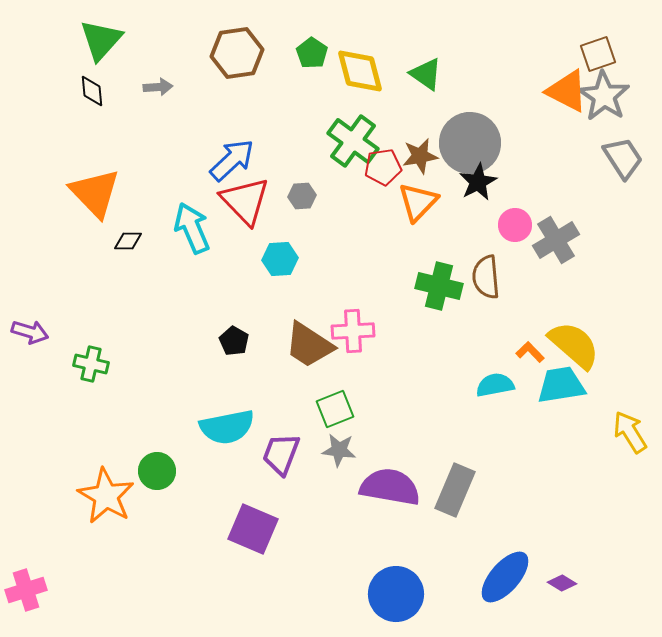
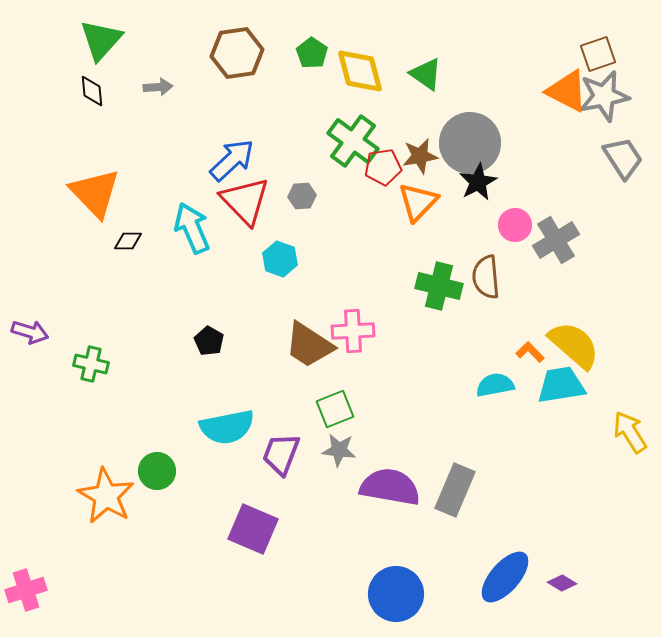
gray star at (604, 96): rotated 27 degrees clockwise
cyan hexagon at (280, 259): rotated 24 degrees clockwise
black pentagon at (234, 341): moved 25 px left
